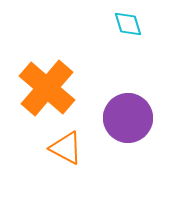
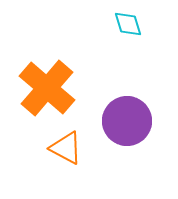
purple circle: moved 1 px left, 3 px down
